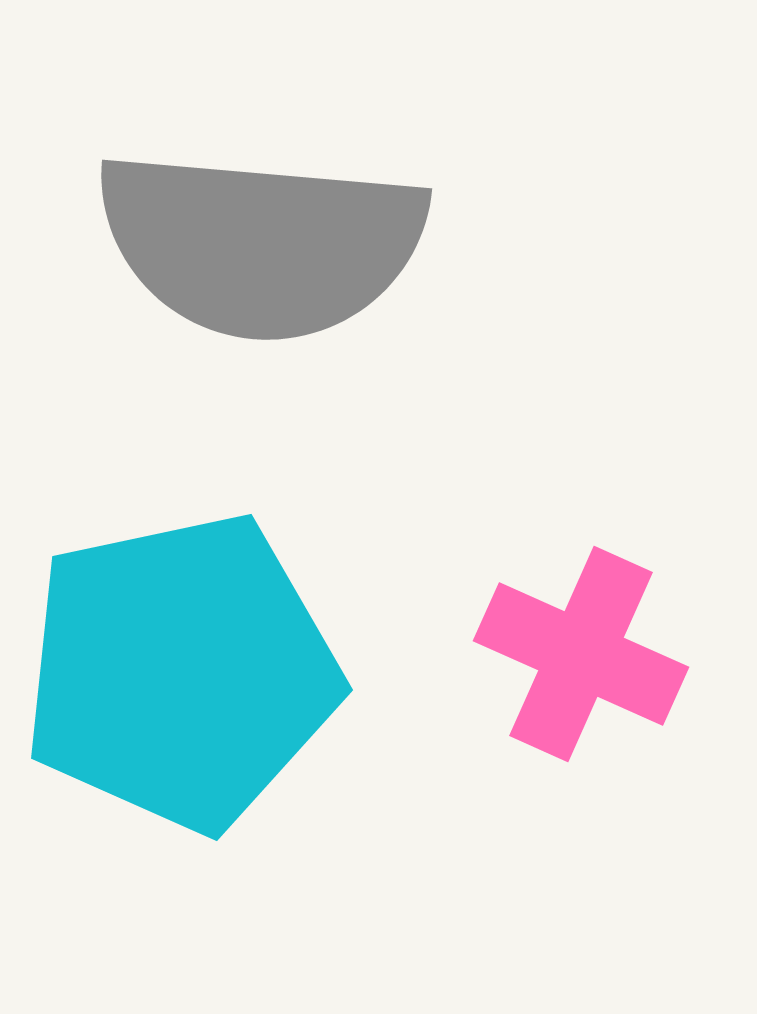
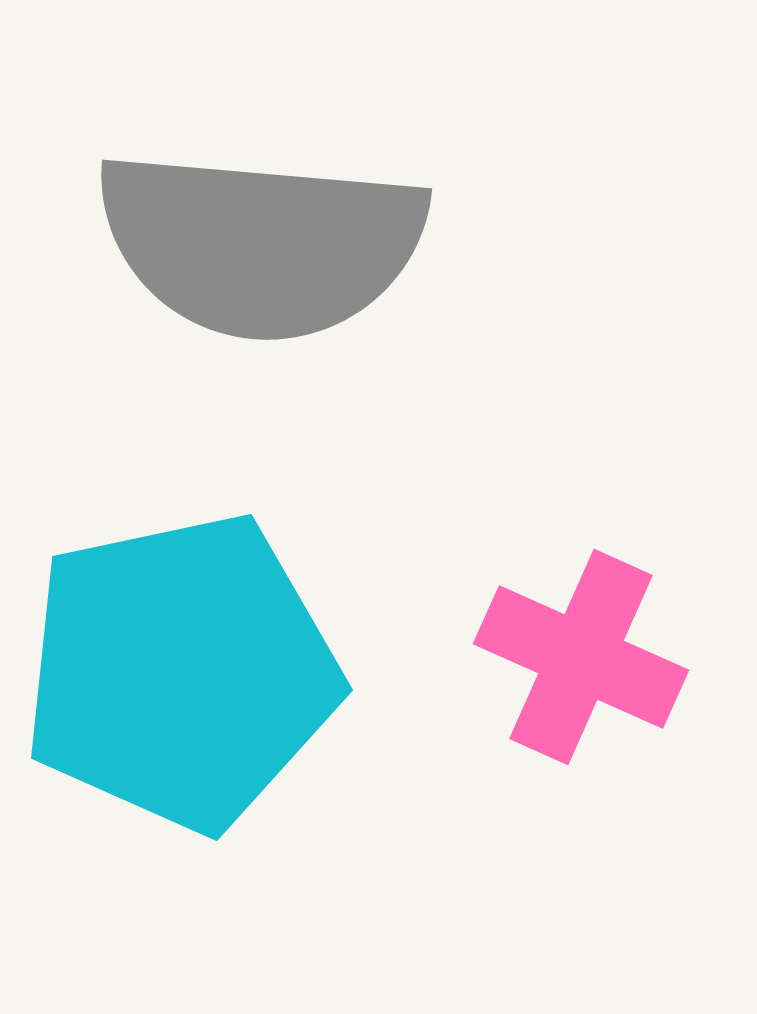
pink cross: moved 3 px down
